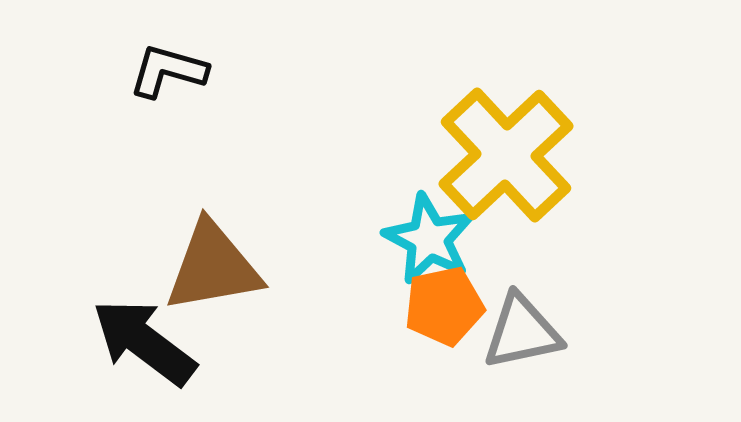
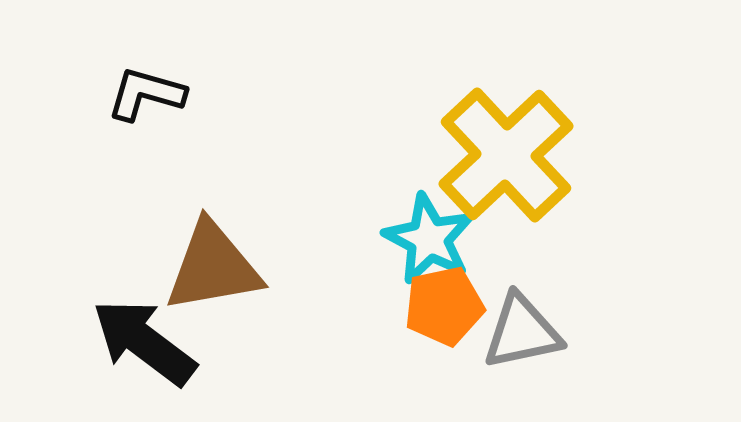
black L-shape: moved 22 px left, 23 px down
